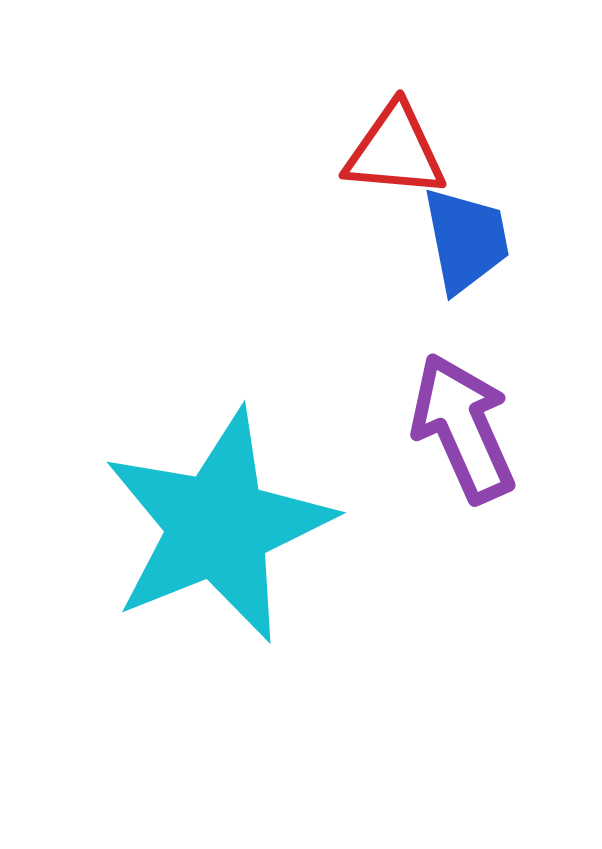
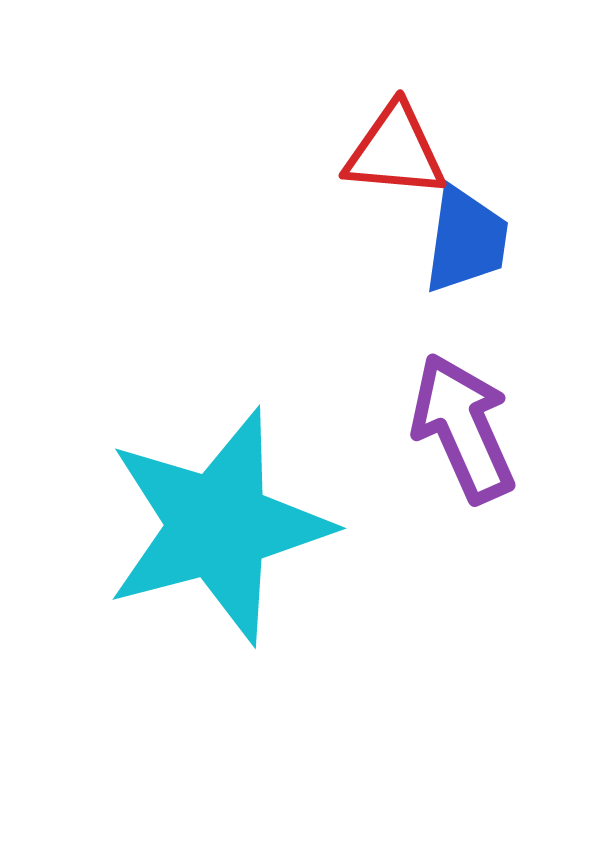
blue trapezoid: rotated 19 degrees clockwise
cyan star: rotated 7 degrees clockwise
